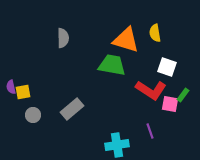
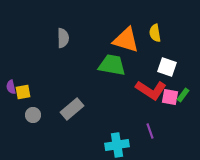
pink square: moved 7 px up
